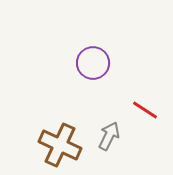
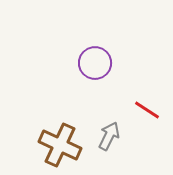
purple circle: moved 2 px right
red line: moved 2 px right
